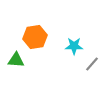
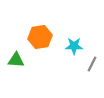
orange hexagon: moved 5 px right
gray line: rotated 14 degrees counterclockwise
